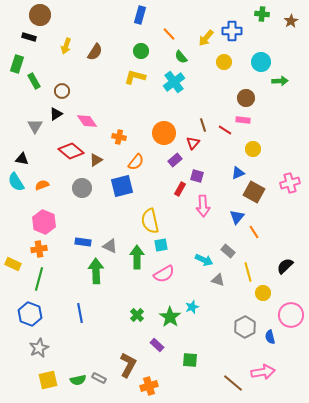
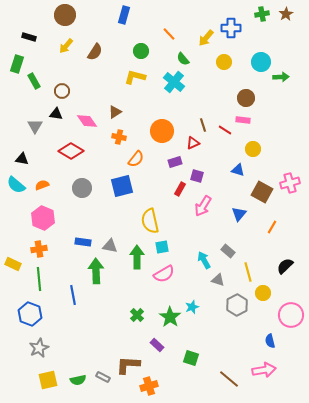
green cross at (262, 14): rotated 16 degrees counterclockwise
brown circle at (40, 15): moved 25 px right
blue rectangle at (140, 15): moved 16 px left
brown star at (291, 21): moved 5 px left, 7 px up
blue cross at (232, 31): moved 1 px left, 3 px up
yellow arrow at (66, 46): rotated 21 degrees clockwise
green semicircle at (181, 57): moved 2 px right, 2 px down
green arrow at (280, 81): moved 1 px right, 4 px up
cyan cross at (174, 82): rotated 15 degrees counterclockwise
black triangle at (56, 114): rotated 40 degrees clockwise
orange circle at (164, 133): moved 2 px left, 2 px up
red triangle at (193, 143): rotated 24 degrees clockwise
red diamond at (71, 151): rotated 10 degrees counterclockwise
brown triangle at (96, 160): moved 19 px right, 48 px up
purple rectangle at (175, 160): moved 2 px down; rotated 24 degrees clockwise
orange semicircle at (136, 162): moved 3 px up
blue triangle at (238, 173): moved 3 px up; rotated 40 degrees clockwise
cyan semicircle at (16, 182): moved 3 px down; rotated 18 degrees counterclockwise
brown square at (254, 192): moved 8 px right
pink arrow at (203, 206): rotated 35 degrees clockwise
blue triangle at (237, 217): moved 2 px right, 3 px up
pink hexagon at (44, 222): moved 1 px left, 4 px up
orange line at (254, 232): moved 18 px right, 5 px up; rotated 64 degrees clockwise
cyan square at (161, 245): moved 1 px right, 2 px down
gray triangle at (110, 246): rotated 14 degrees counterclockwise
cyan arrow at (204, 260): rotated 144 degrees counterclockwise
green line at (39, 279): rotated 20 degrees counterclockwise
blue line at (80, 313): moved 7 px left, 18 px up
gray hexagon at (245, 327): moved 8 px left, 22 px up
blue semicircle at (270, 337): moved 4 px down
green square at (190, 360): moved 1 px right, 2 px up; rotated 14 degrees clockwise
brown L-shape at (128, 365): rotated 115 degrees counterclockwise
pink arrow at (263, 372): moved 1 px right, 2 px up
gray rectangle at (99, 378): moved 4 px right, 1 px up
brown line at (233, 383): moved 4 px left, 4 px up
